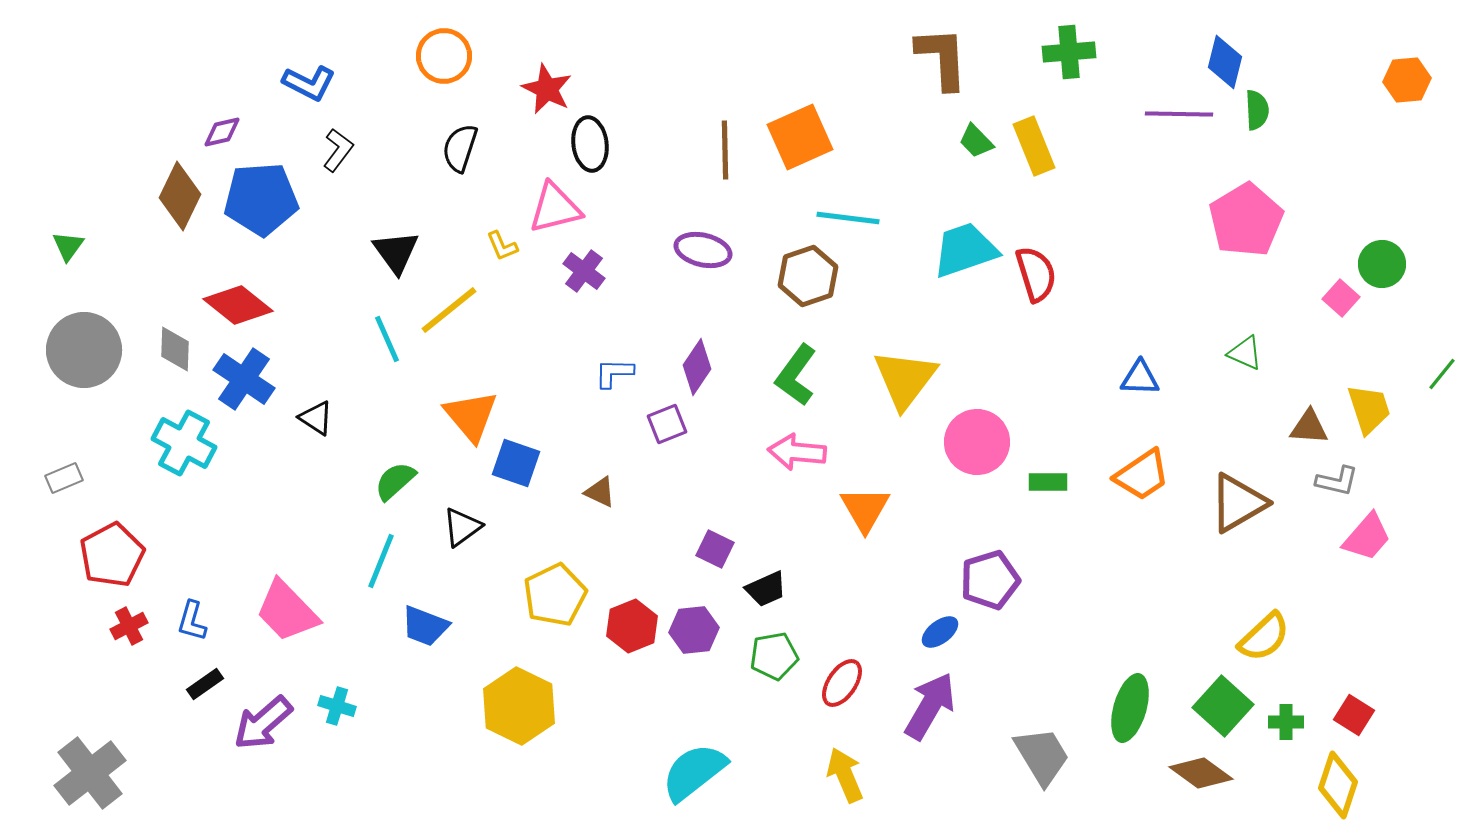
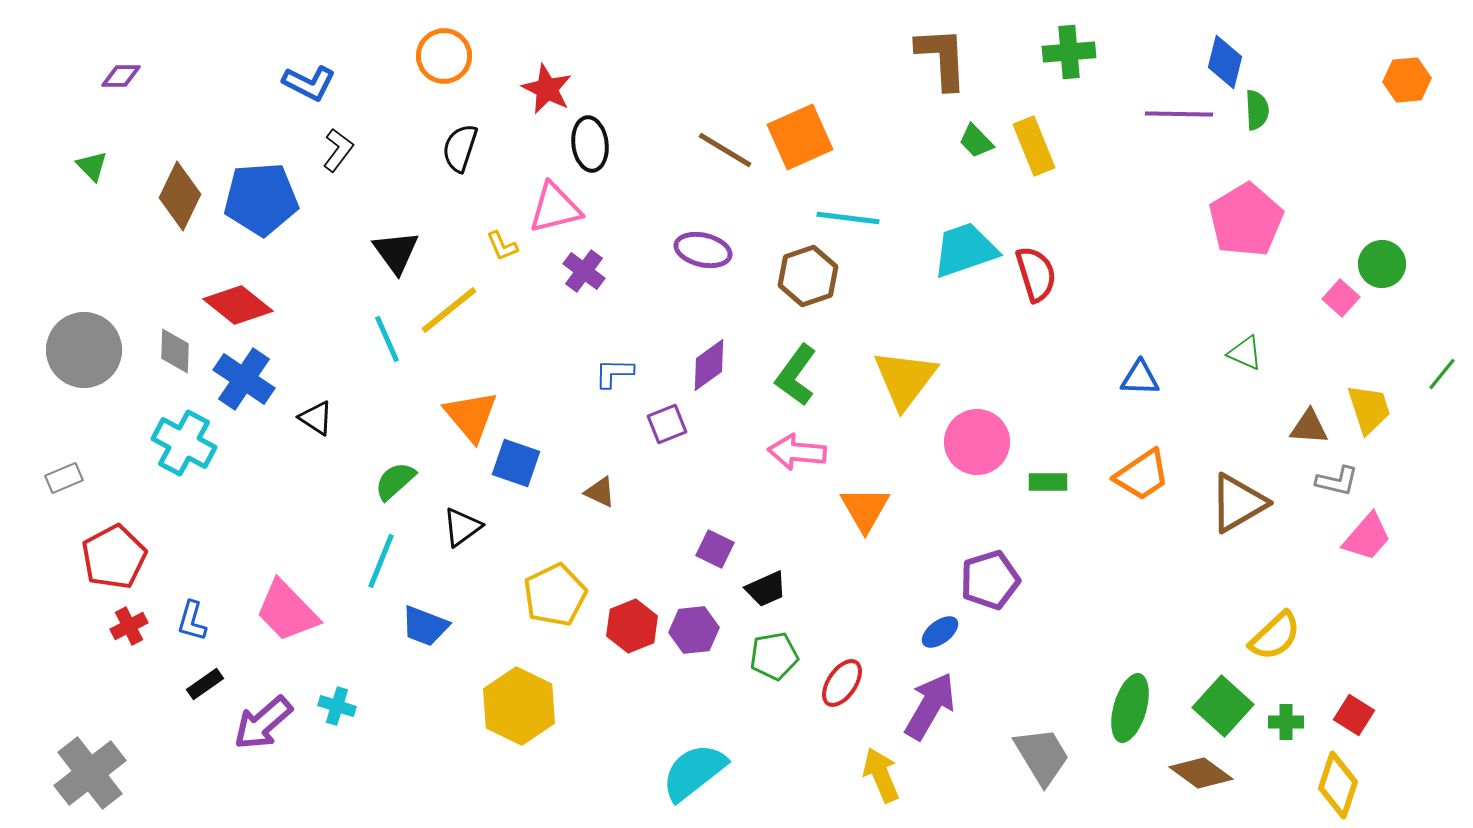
purple diamond at (222, 132): moved 101 px left, 56 px up; rotated 12 degrees clockwise
brown line at (725, 150): rotated 58 degrees counterclockwise
green triangle at (68, 246): moved 24 px right, 80 px up; rotated 20 degrees counterclockwise
gray diamond at (175, 349): moved 2 px down
purple diamond at (697, 367): moved 12 px right, 2 px up; rotated 20 degrees clockwise
red pentagon at (112, 555): moved 2 px right, 2 px down
yellow semicircle at (1264, 637): moved 11 px right, 1 px up
yellow arrow at (845, 775): moved 36 px right
